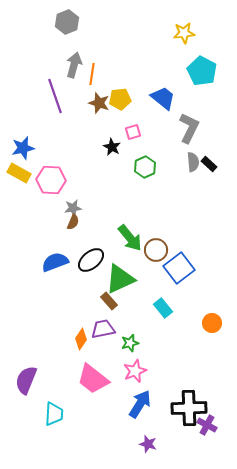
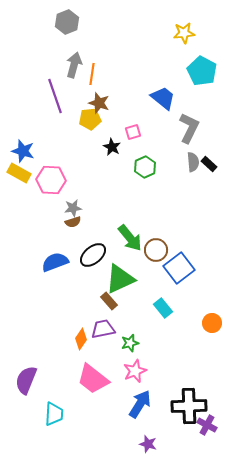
yellow pentagon: moved 30 px left, 20 px down
blue star: moved 3 px down; rotated 30 degrees clockwise
brown semicircle: rotated 49 degrees clockwise
black ellipse: moved 2 px right, 5 px up
black cross: moved 2 px up
